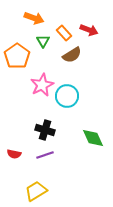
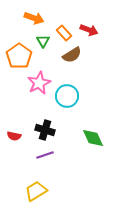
orange pentagon: moved 2 px right
pink star: moved 3 px left, 2 px up
red semicircle: moved 18 px up
